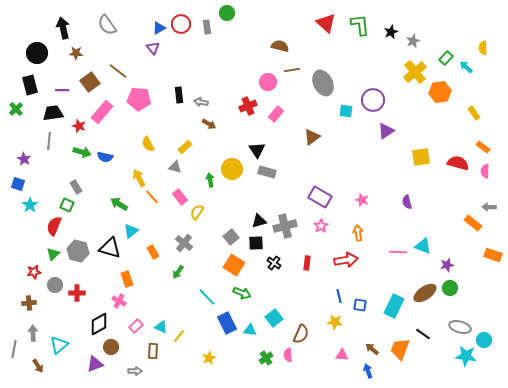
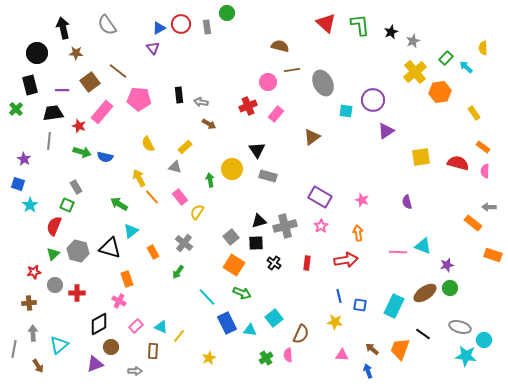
gray rectangle at (267, 172): moved 1 px right, 4 px down
